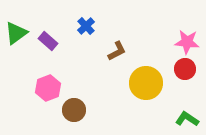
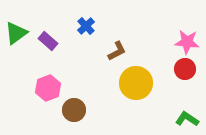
yellow circle: moved 10 px left
